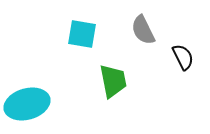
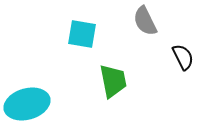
gray semicircle: moved 2 px right, 9 px up
